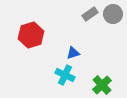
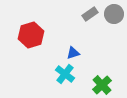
gray circle: moved 1 px right
cyan cross: moved 1 px up; rotated 12 degrees clockwise
